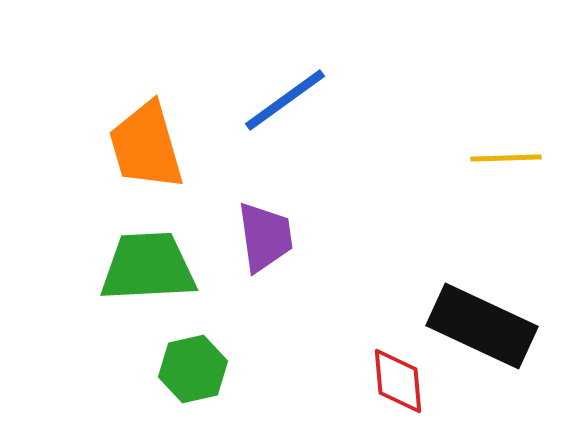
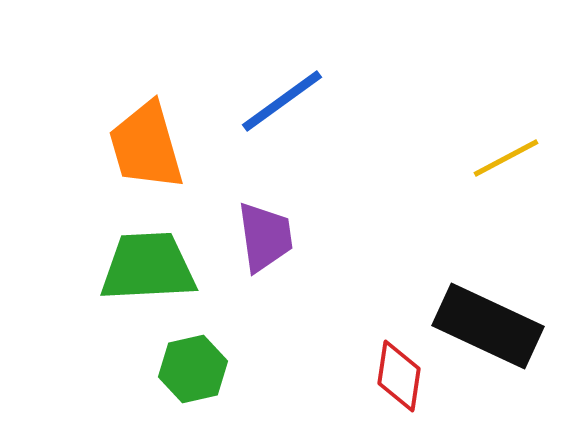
blue line: moved 3 px left, 1 px down
yellow line: rotated 26 degrees counterclockwise
black rectangle: moved 6 px right
red diamond: moved 1 px right, 5 px up; rotated 14 degrees clockwise
